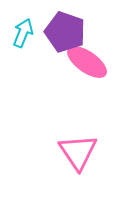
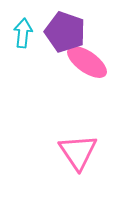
cyan arrow: rotated 16 degrees counterclockwise
